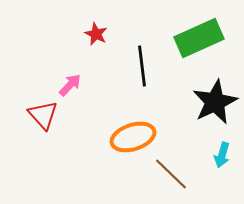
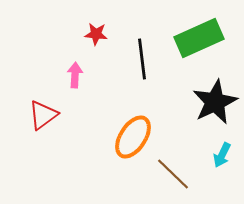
red star: rotated 20 degrees counterclockwise
black line: moved 7 px up
pink arrow: moved 5 px right, 10 px up; rotated 40 degrees counterclockwise
red triangle: rotated 36 degrees clockwise
orange ellipse: rotated 39 degrees counterclockwise
cyan arrow: rotated 10 degrees clockwise
brown line: moved 2 px right
